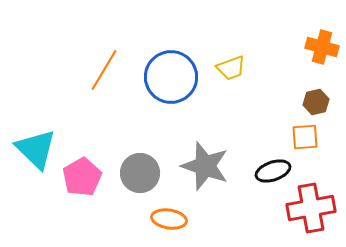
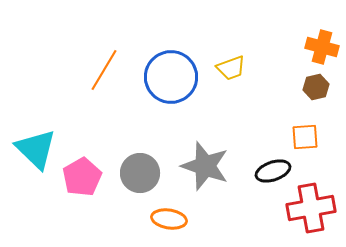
brown hexagon: moved 15 px up
